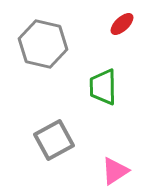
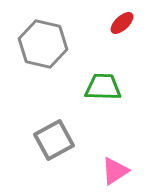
red ellipse: moved 1 px up
green trapezoid: rotated 93 degrees clockwise
